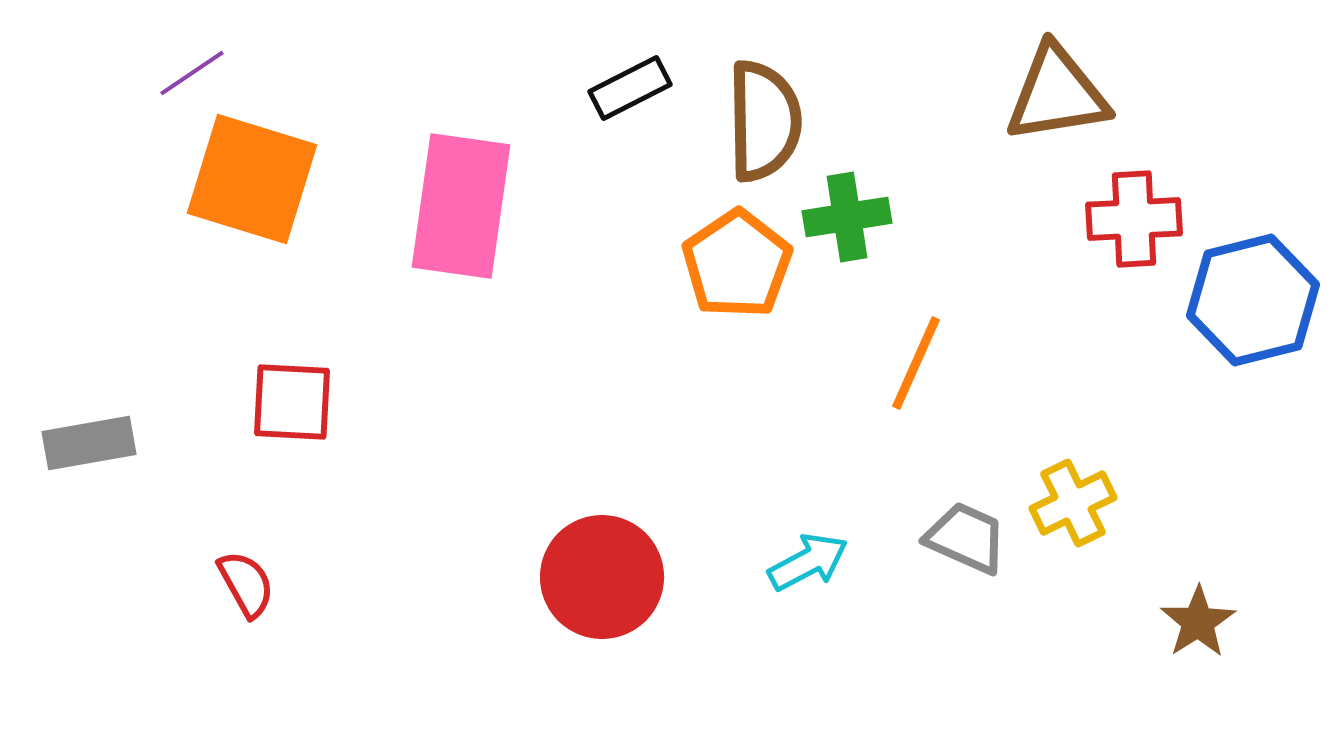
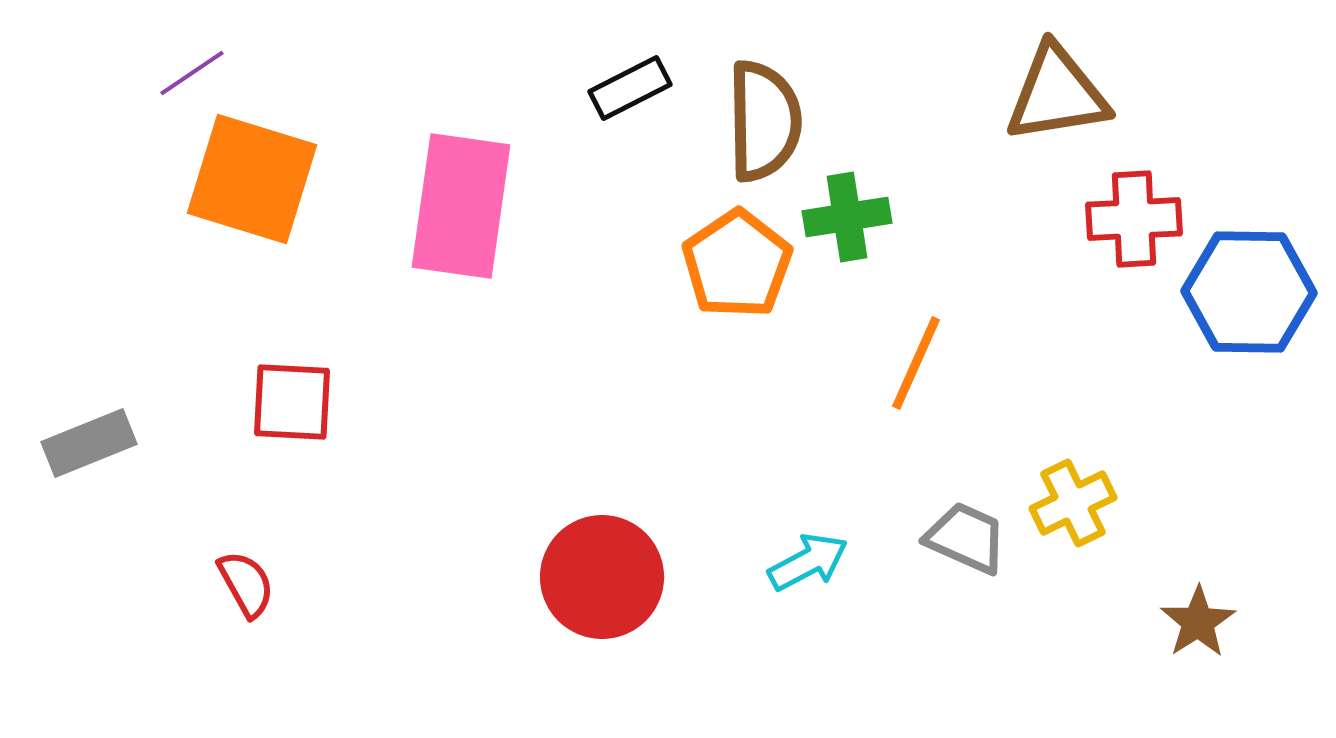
blue hexagon: moved 4 px left, 8 px up; rotated 15 degrees clockwise
gray rectangle: rotated 12 degrees counterclockwise
